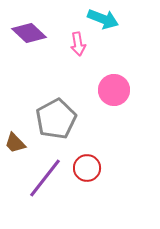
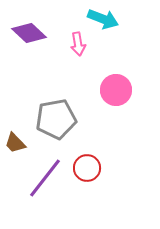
pink circle: moved 2 px right
gray pentagon: rotated 18 degrees clockwise
